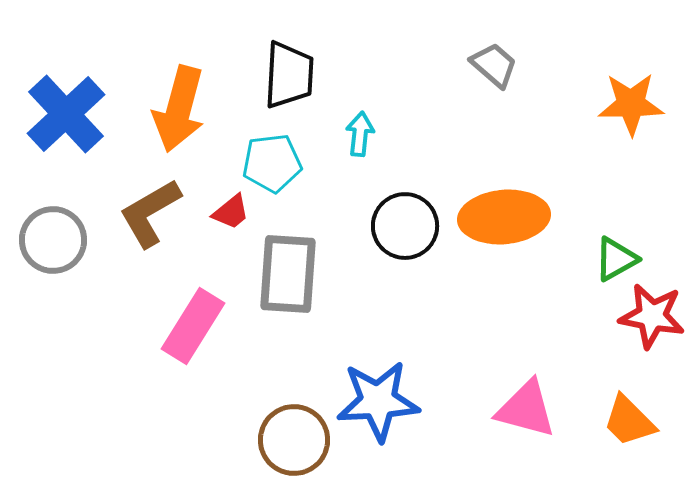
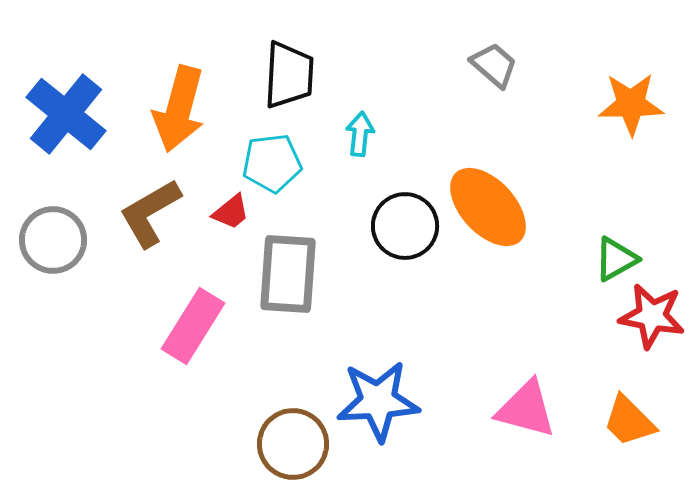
blue cross: rotated 8 degrees counterclockwise
orange ellipse: moved 16 px left, 10 px up; rotated 52 degrees clockwise
brown circle: moved 1 px left, 4 px down
